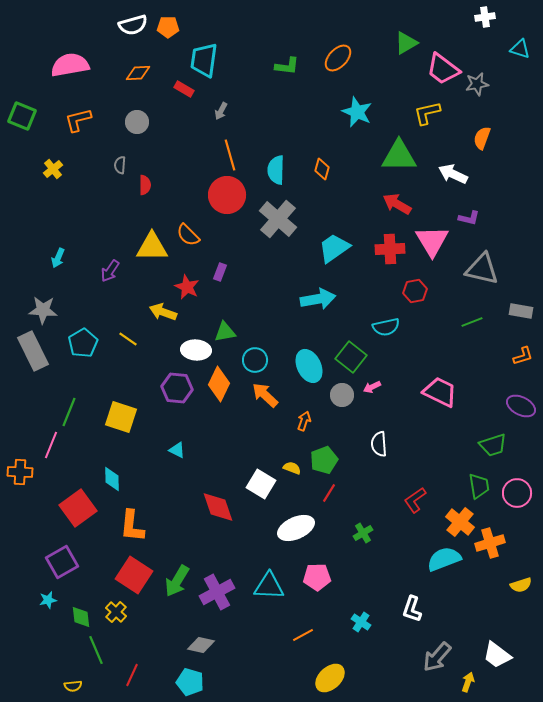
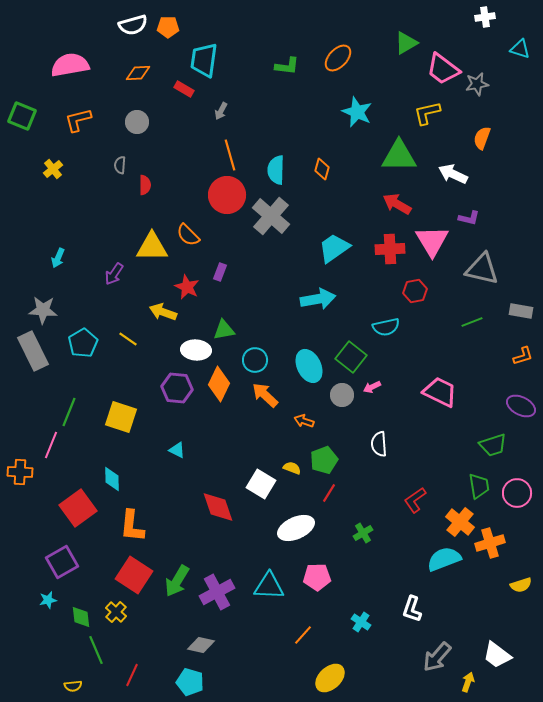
gray cross at (278, 219): moved 7 px left, 3 px up
purple arrow at (110, 271): moved 4 px right, 3 px down
green triangle at (225, 332): moved 1 px left, 2 px up
orange arrow at (304, 421): rotated 90 degrees counterclockwise
orange line at (303, 635): rotated 20 degrees counterclockwise
